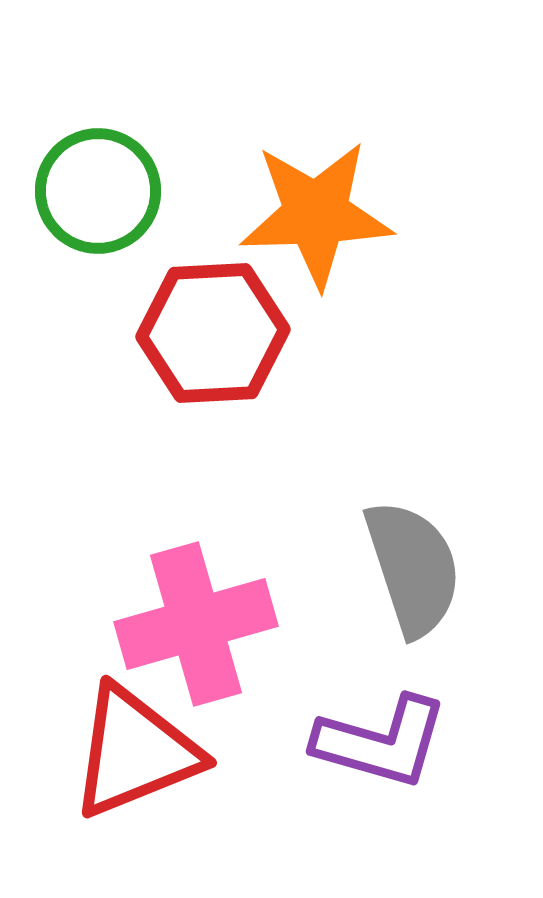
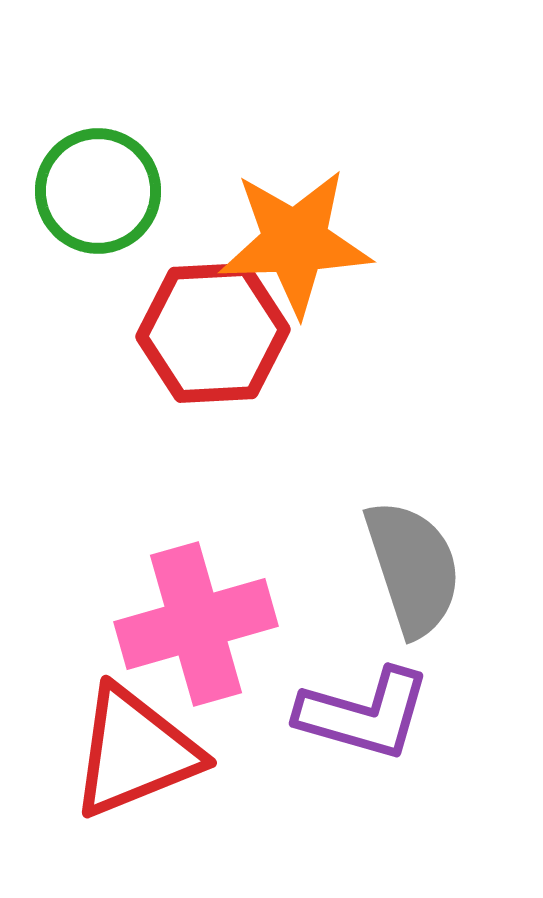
orange star: moved 21 px left, 28 px down
purple L-shape: moved 17 px left, 28 px up
